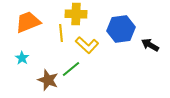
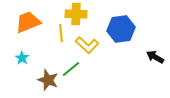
black arrow: moved 5 px right, 12 px down
